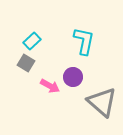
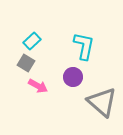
cyan L-shape: moved 5 px down
pink arrow: moved 12 px left
